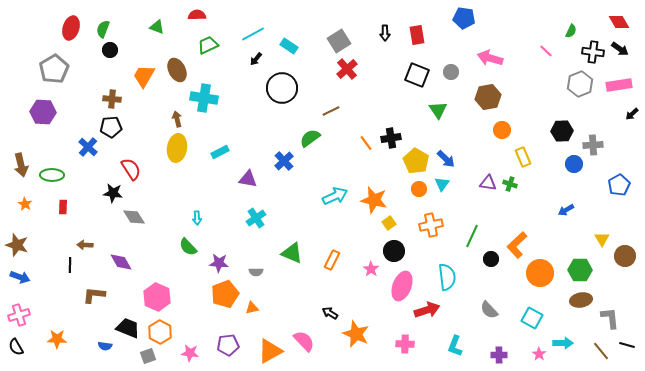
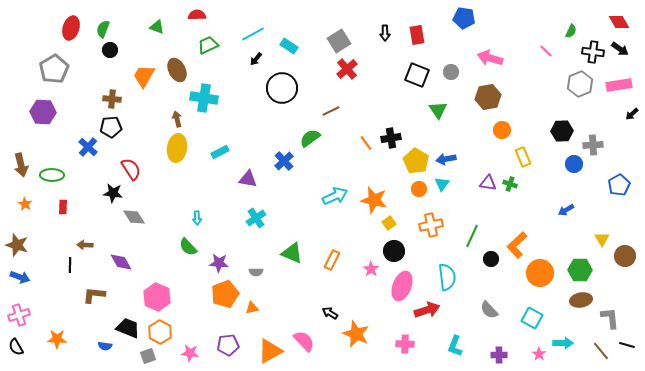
blue arrow at (446, 159): rotated 126 degrees clockwise
